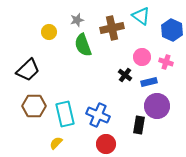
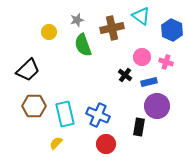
black rectangle: moved 2 px down
